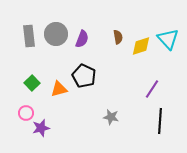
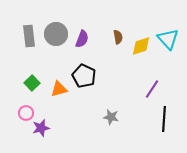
black line: moved 4 px right, 2 px up
